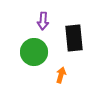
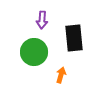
purple arrow: moved 1 px left, 1 px up
